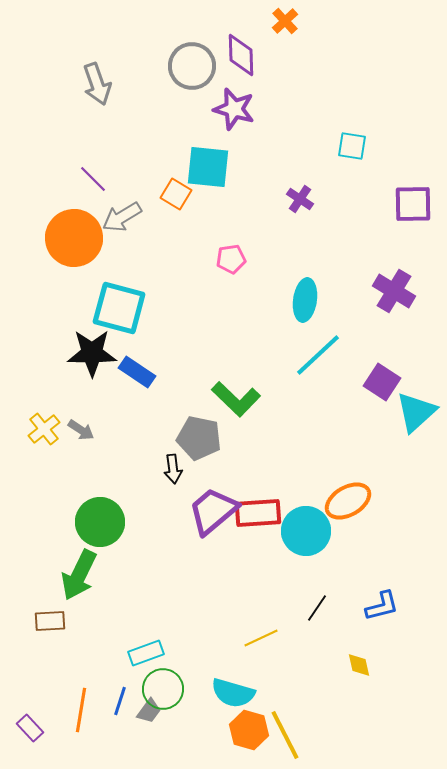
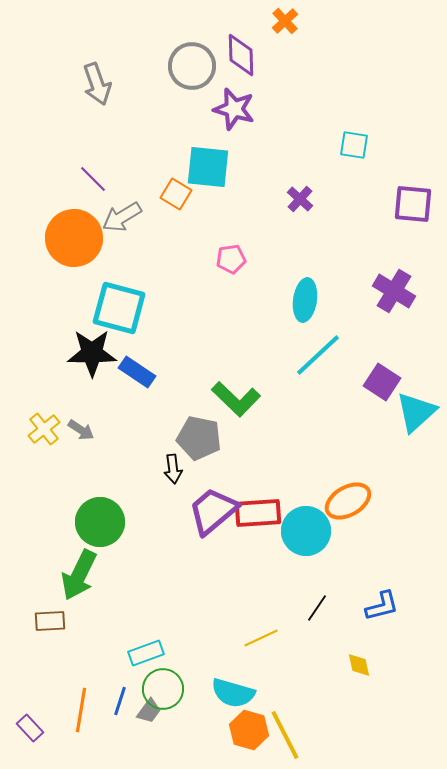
cyan square at (352, 146): moved 2 px right, 1 px up
purple cross at (300, 199): rotated 8 degrees clockwise
purple square at (413, 204): rotated 6 degrees clockwise
